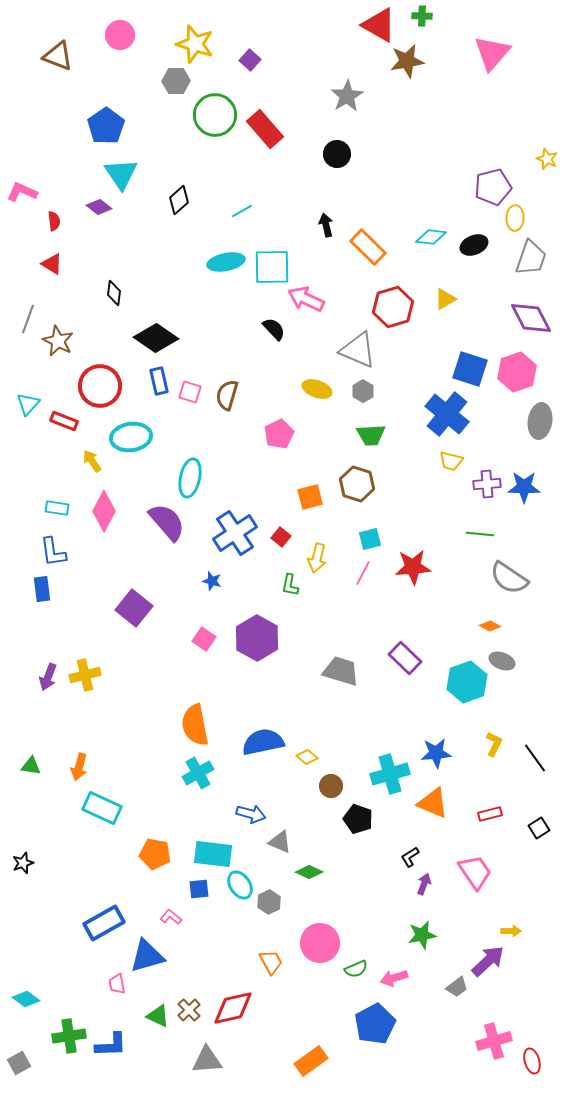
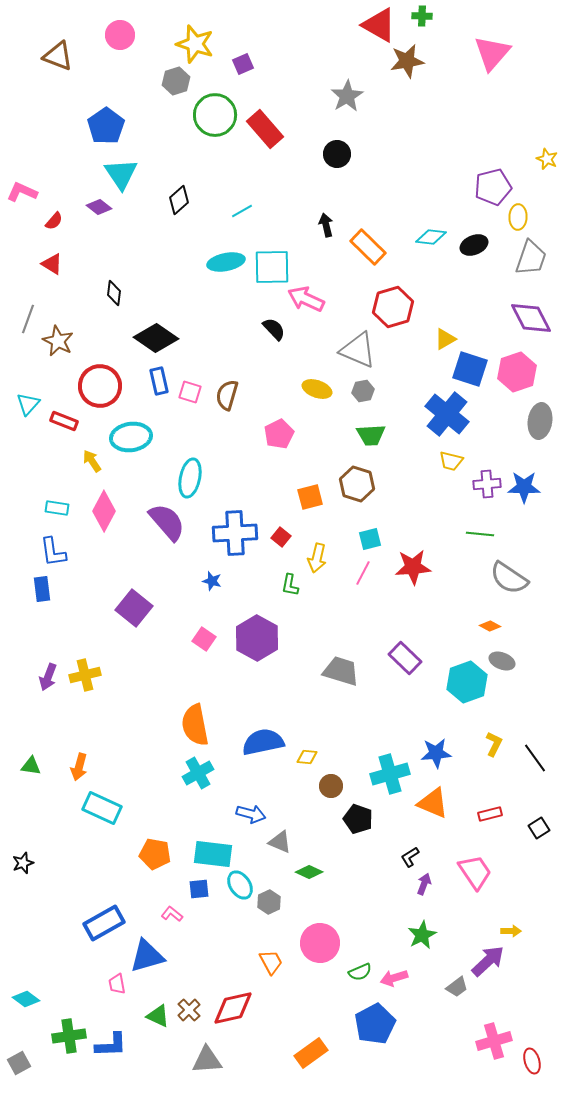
purple square at (250, 60): moved 7 px left, 4 px down; rotated 25 degrees clockwise
gray hexagon at (176, 81): rotated 16 degrees counterclockwise
yellow ellipse at (515, 218): moved 3 px right, 1 px up
red semicircle at (54, 221): rotated 48 degrees clockwise
yellow triangle at (445, 299): moved 40 px down
gray hexagon at (363, 391): rotated 20 degrees clockwise
blue cross at (235, 533): rotated 30 degrees clockwise
yellow diamond at (307, 757): rotated 35 degrees counterclockwise
pink L-shape at (171, 917): moved 1 px right, 3 px up
green star at (422, 935): rotated 16 degrees counterclockwise
green semicircle at (356, 969): moved 4 px right, 3 px down
orange rectangle at (311, 1061): moved 8 px up
